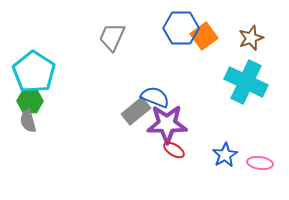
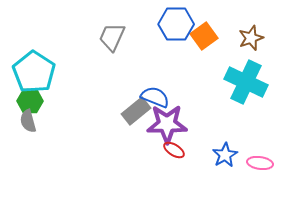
blue hexagon: moved 5 px left, 4 px up
